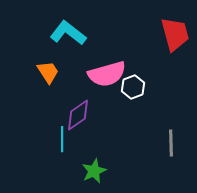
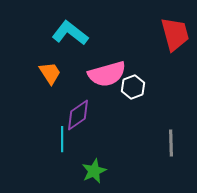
cyan L-shape: moved 2 px right
orange trapezoid: moved 2 px right, 1 px down
